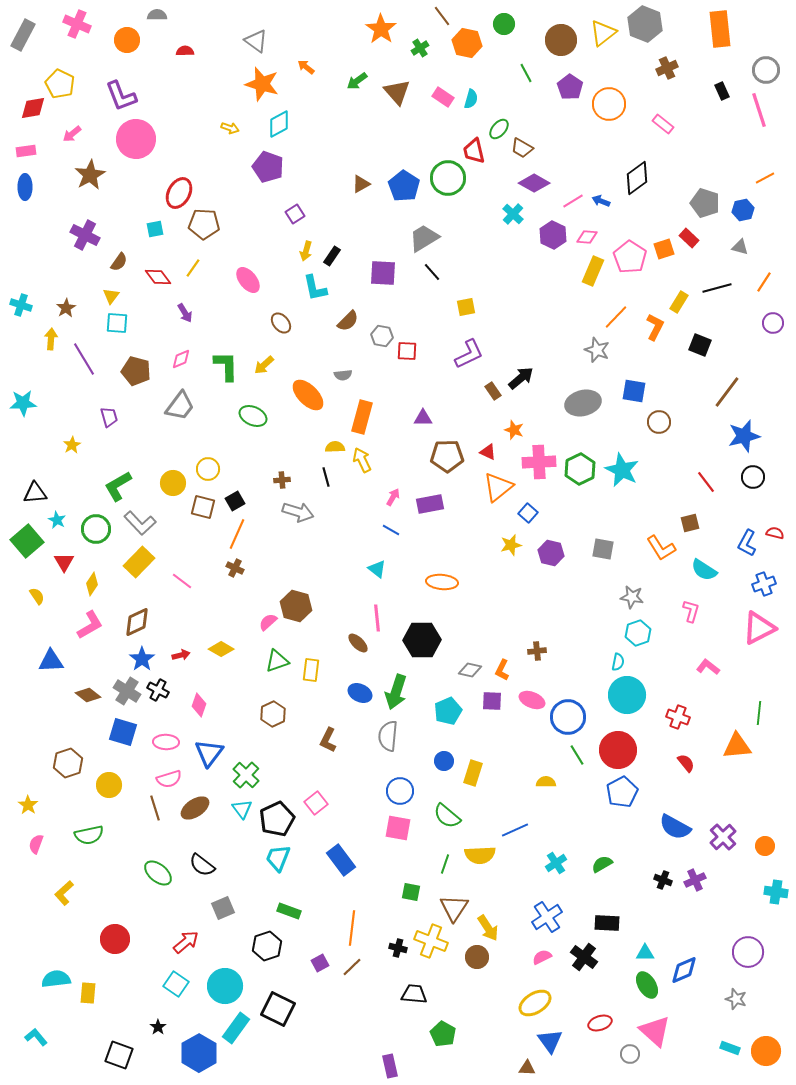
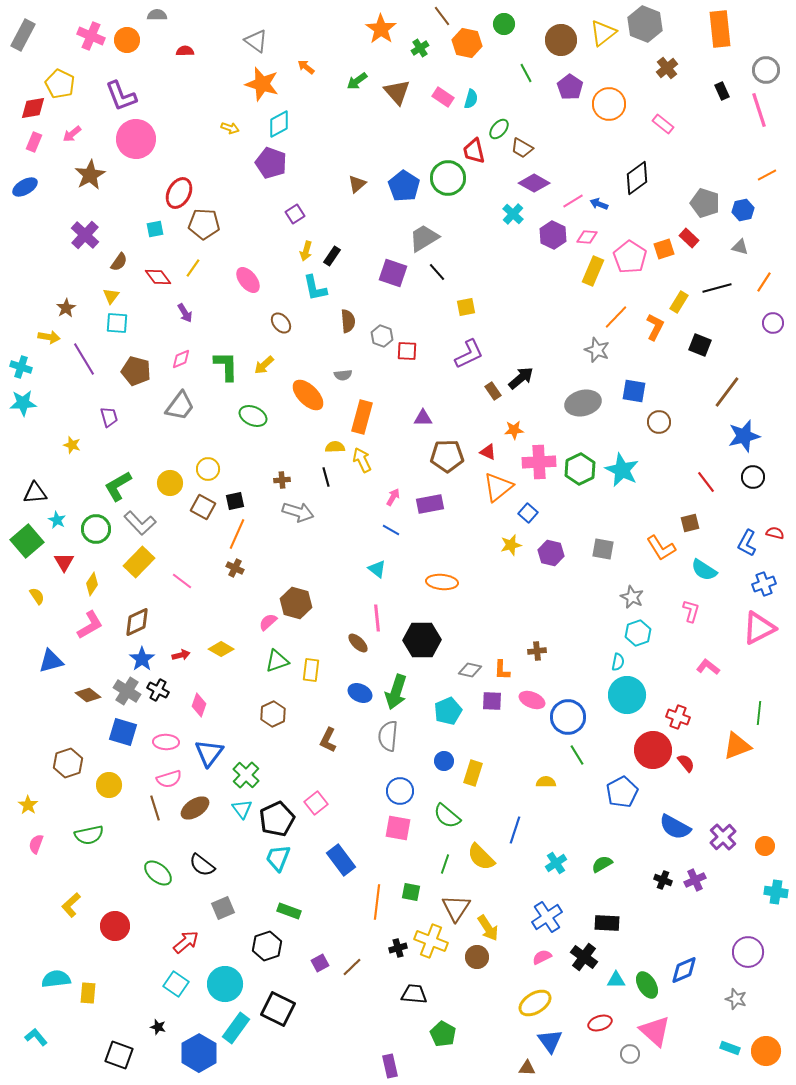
pink cross at (77, 24): moved 14 px right, 12 px down
brown cross at (667, 68): rotated 15 degrees counterclockwise
pink rectangle at (26, 151): moved 8 px right, 9 px up; rotated 60 degrees counterclockwise
purple pentagon at (268, 167): moved 3 px right, 4 px up
orange line at (765, 178): moved 2 px right, 3 px up
brown triangle at (361, 184): moved 4 px left; rotated 12 degrees counterclockwise
blue ellipse at (25, 187): rotated 60 degrees clockwise
blue arrow at (601, 201): moved 2 px left, 3 px down
purple cross at (85, 235): rotated 16 degrees clockwise
black line at (432, 272): moved 5 px right
purple square at (383, 273): moved 10 px right; rotated 16 degrees clockwise
cyan cross at (21, 305): moved 62 px down
brown semicircle at (348, 321): rotated 50 degrees counterclockwise
gray hexagon at (382, 336): rotated 10 degrees clockwise
yellow arrow at (51, 339): moved 2 px left, 2 px up; rotated 95 degrees clockwise
orange star at (514, 430): rotated 24 degrees counterclockwise
yellow star at (72, 445): rotated 24 degrees counterclockwise
yellow circle at (173, 483): moved 3 px left
black square at (235, 501): rotated 18 degrees clockwise
brown square at (203, 507): rotated 15 degrees clockwise
gray star at (632, 597): rotated 15 degrees clockwise
brown hexagon at (296, 606): moved 3 px up
blue triangle at (51, 661): rotated 12 degrees counterclockwise
orange L-shape at (502, 670): rotated 25 degrees counterclockwise
orange triangle at (737, 746): rotated 16 degrees counterclockwise
red circle at (618, 750): moved 35 px right
blue line at (515, 830): rotated 48 degrees counterclockwise
yellow semicircle at (480, 855): moved 1 px right, 2 px down; rotated 48 degrees clockwise
yellow L-shape at (64, 893): moved 7 px right, 12 px down
brown triangle at (454, 908): moved 2 px right
orange line at (352, 928): moved 25 px right, 26 px up
red circle at (115, 939): moved 13 px up
black cross at (398, 948): rotated 30 degrees counterclockwise
cyan triangle at (645, 953): moved 29 px left, 27 px down
cyan circle at (225, 986): moved 2 px up
black star at (158, 1027): rotated 21 degrees counterclockwise
